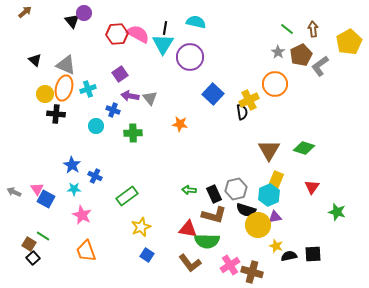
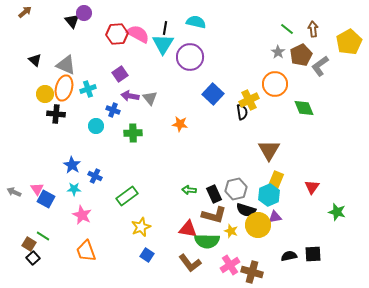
green diamond at (304, 148): moved 40 px up; rotated 50 degrees clockwise
yellow star at (276, 246): moved 45 px left, 15 px up
